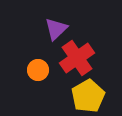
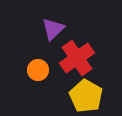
purple triangle: moved 3 px left
yellow pentagon: moved 2 px left; rotated 12 degrees counterclockwise
